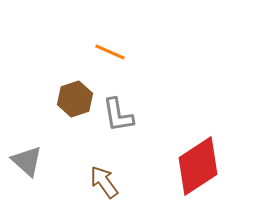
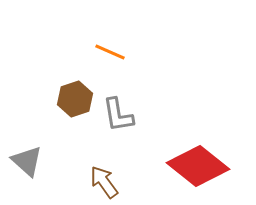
red diamond: rotated 72 degrees clockwise
